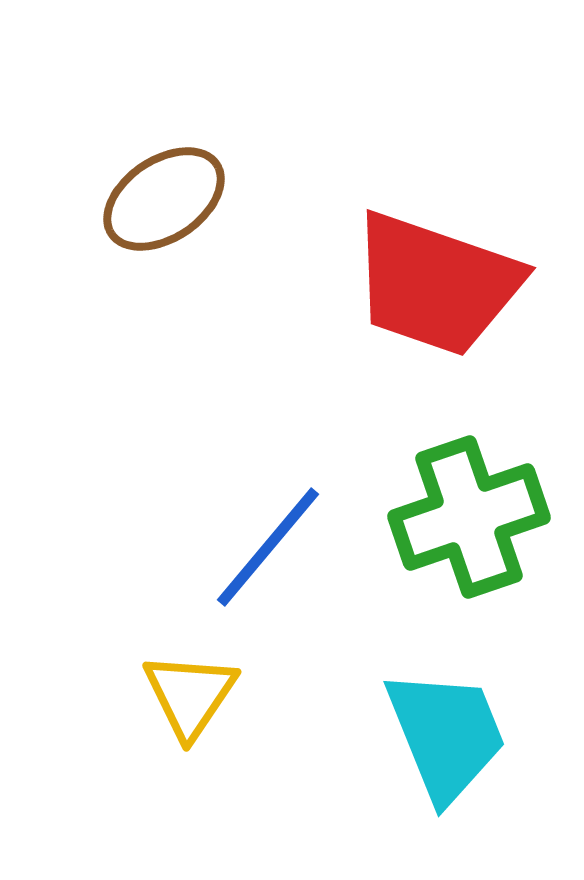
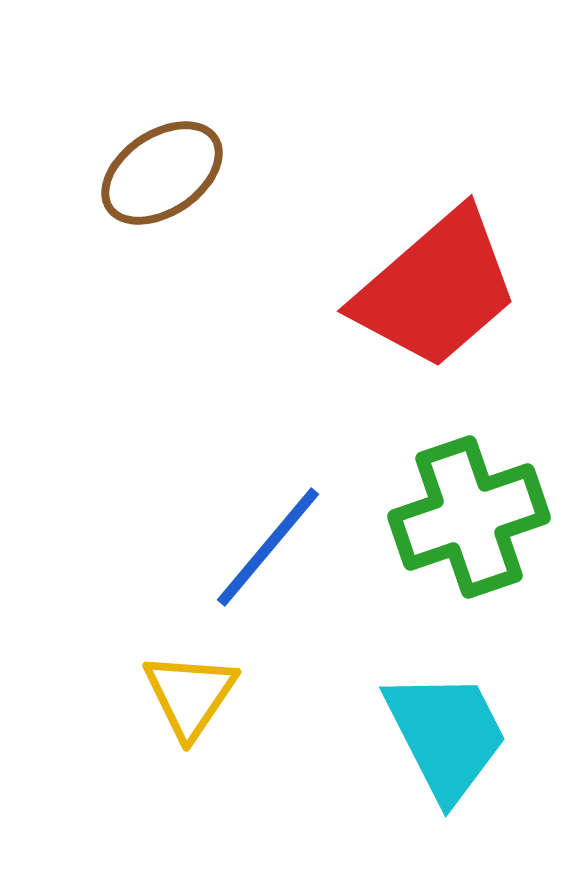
brown ellipse: moved 2 px left, 26 px up
red trapezoid: moved 5 px down; rotated 60 degrees counterclockwise
cyan trapezoid: rotated 5 degrees counterclockwise
